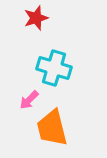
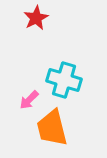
red star: rotated 10 degrees counterclockwise
cyan cross: moved 10 px right, 12 px down
